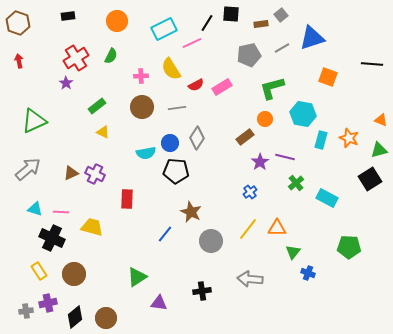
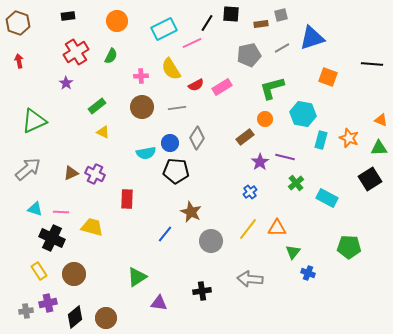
gray square at (281, 15): rotated 24 degrees clockwise
red cross at (76, 58): moved 6 px up
green triangle at (379, 150): moved 2 px up; rotated 12 degrees clockwise
